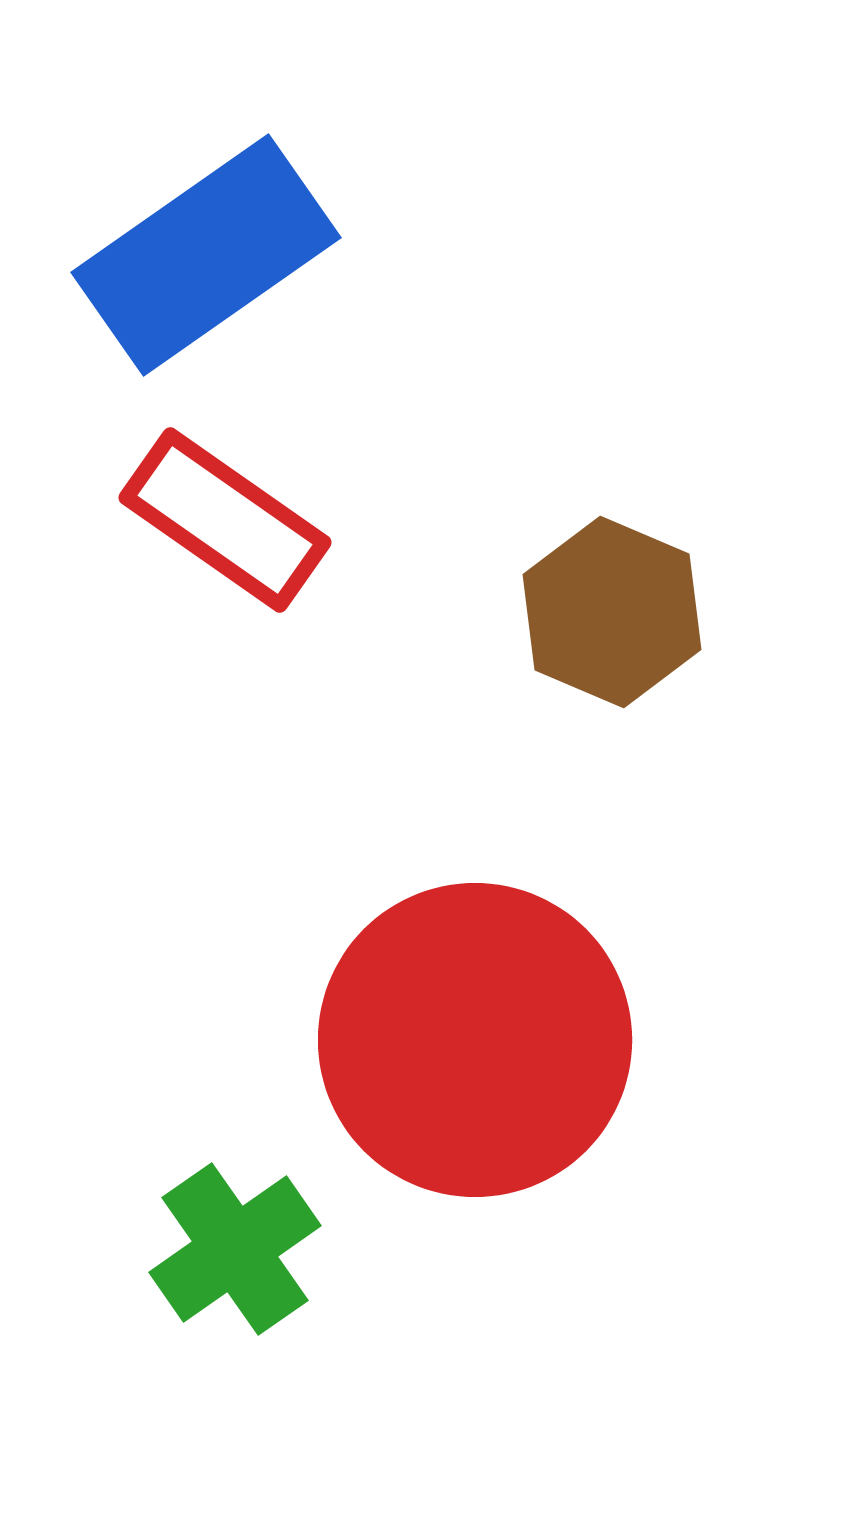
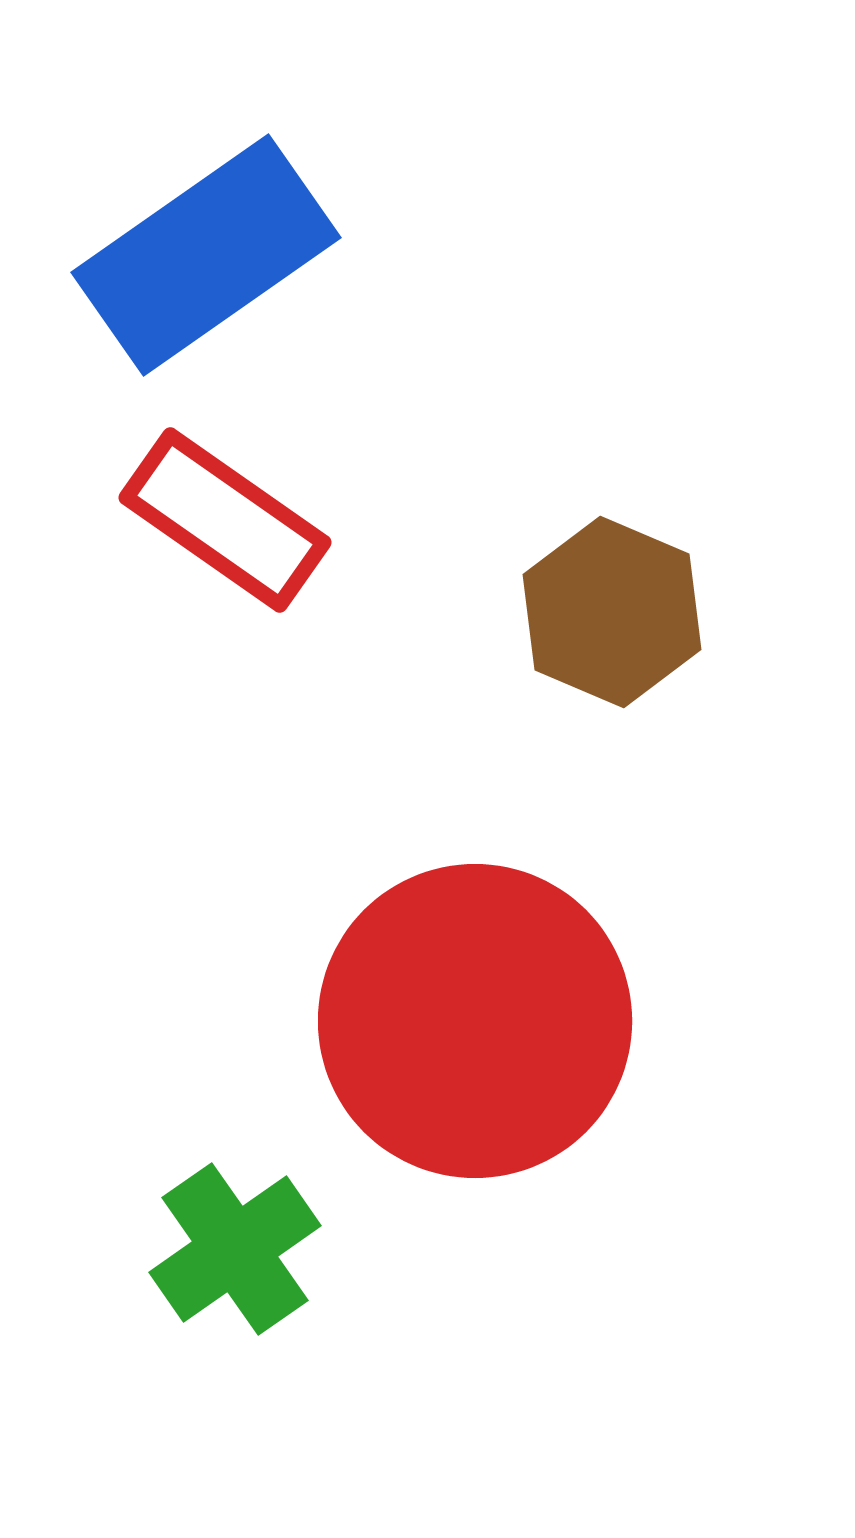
red circle: moved 19 px up
